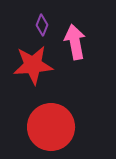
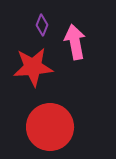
red star: moved 2 px down
red circle: moved 1 px left
